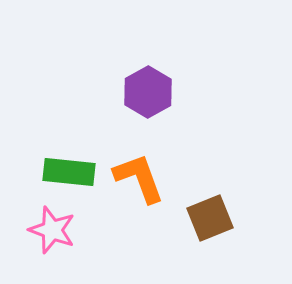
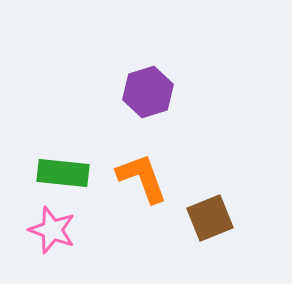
purple hexagon: rotated 12 degrees clockwise
green rectangle: moved 6 px left, 1 px down
orange L-shape: moved 3 px right
